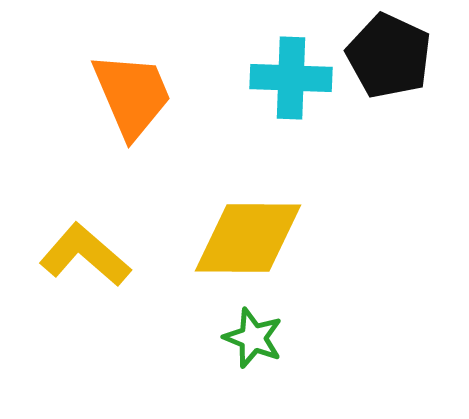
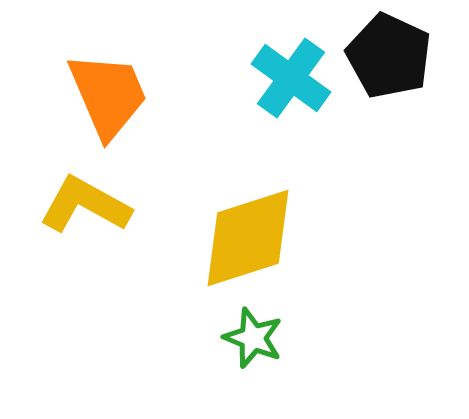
cyan cross: rotated 34 degrees clockwise
orange trapezoid: moved 24 px left
yellow diamond: rotated 18 degrees counterclockwise
yellow L-shape: moved 50 px up; rotated 12 degrees counterclockwise
